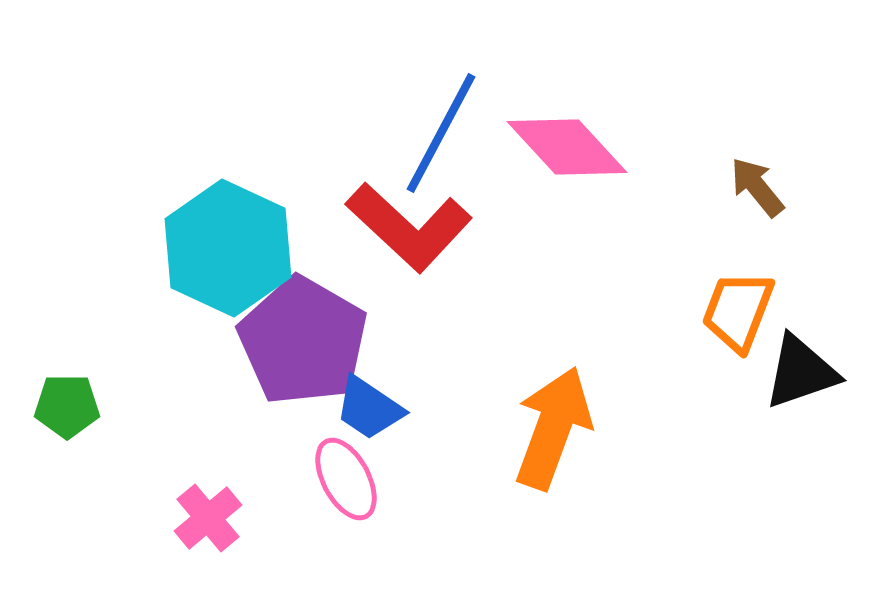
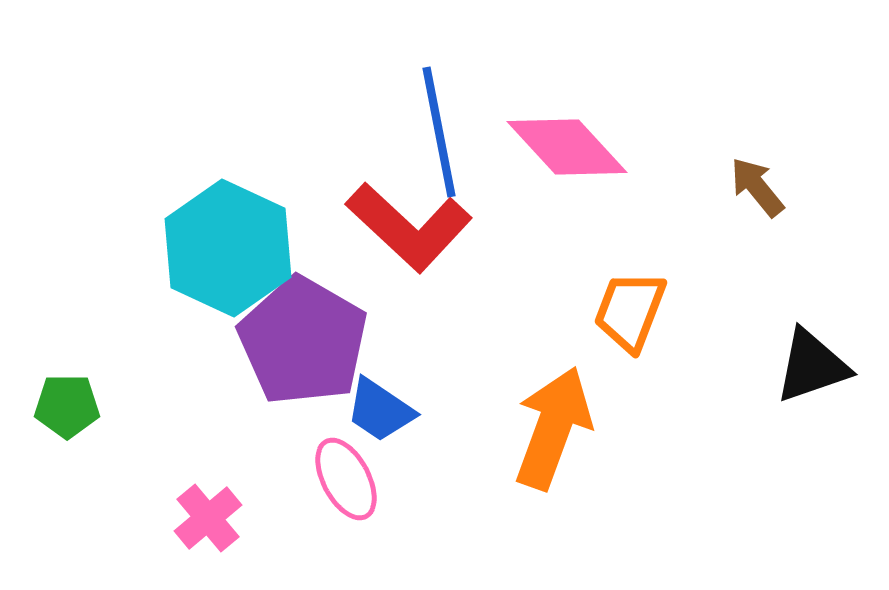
blue line: moved 2 px left, 1 px up; rotated 39 degrees counterclockwise
orange trapezoid: moved 108 px left
black triangle: moved 11 px right, 6 px up
blue trapezoid: moved 11 px right, 2 px down
